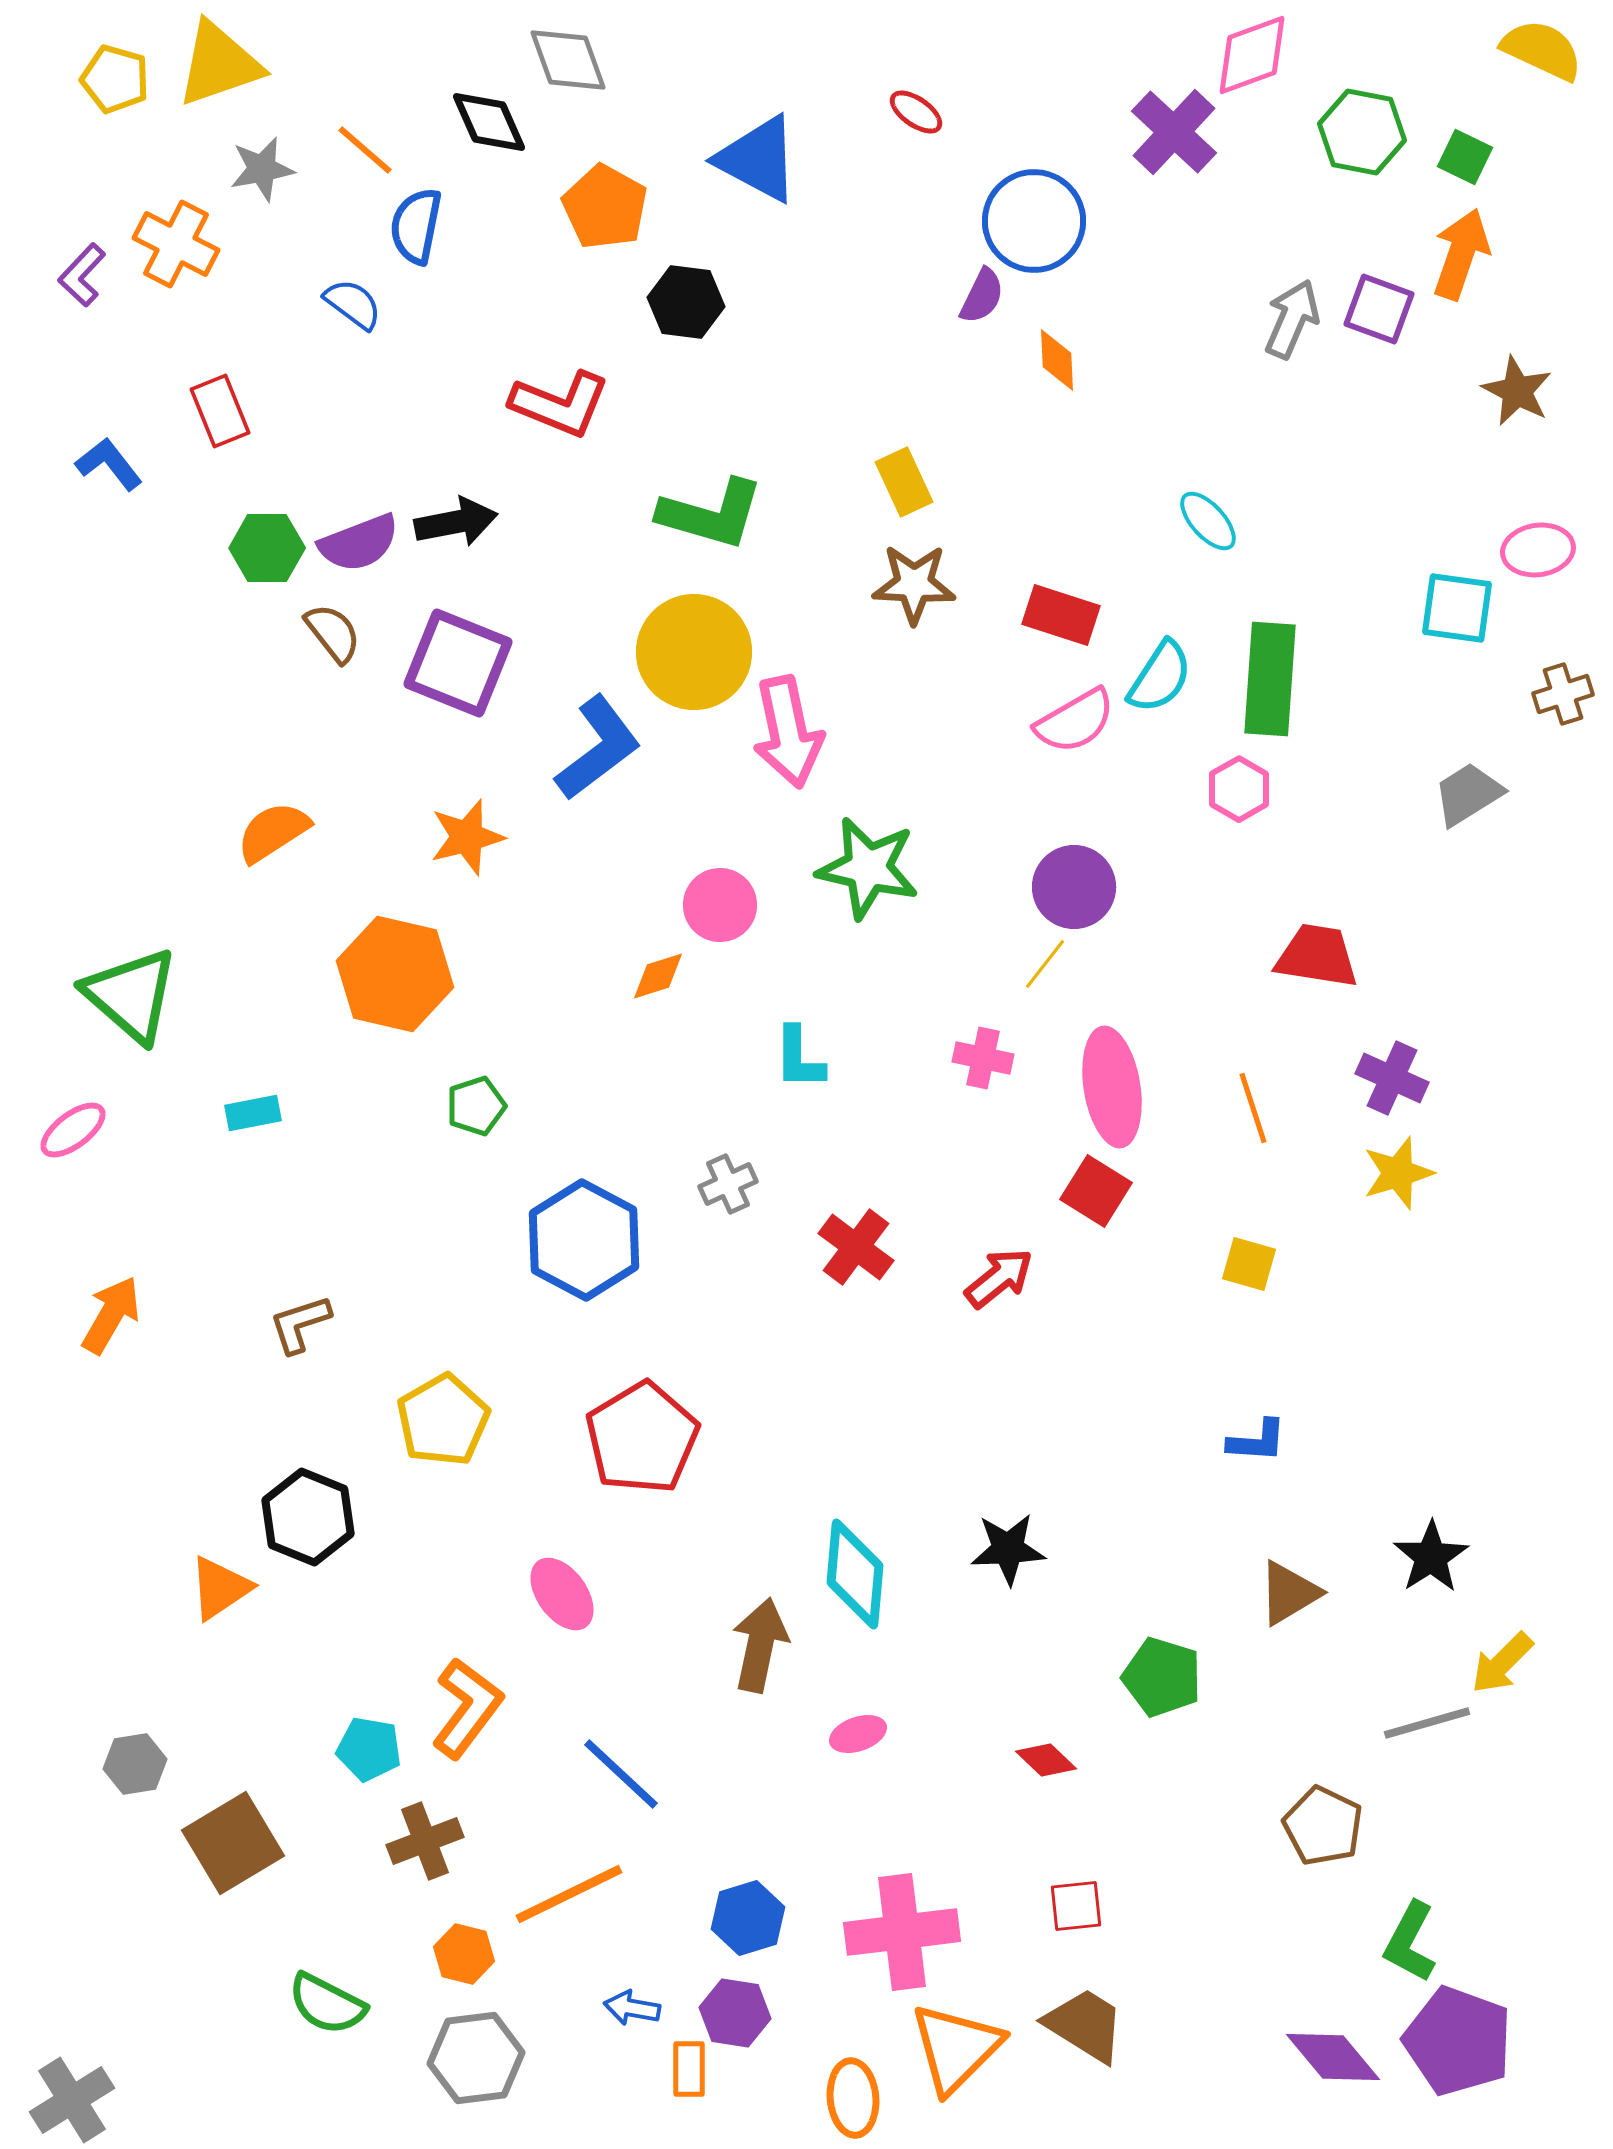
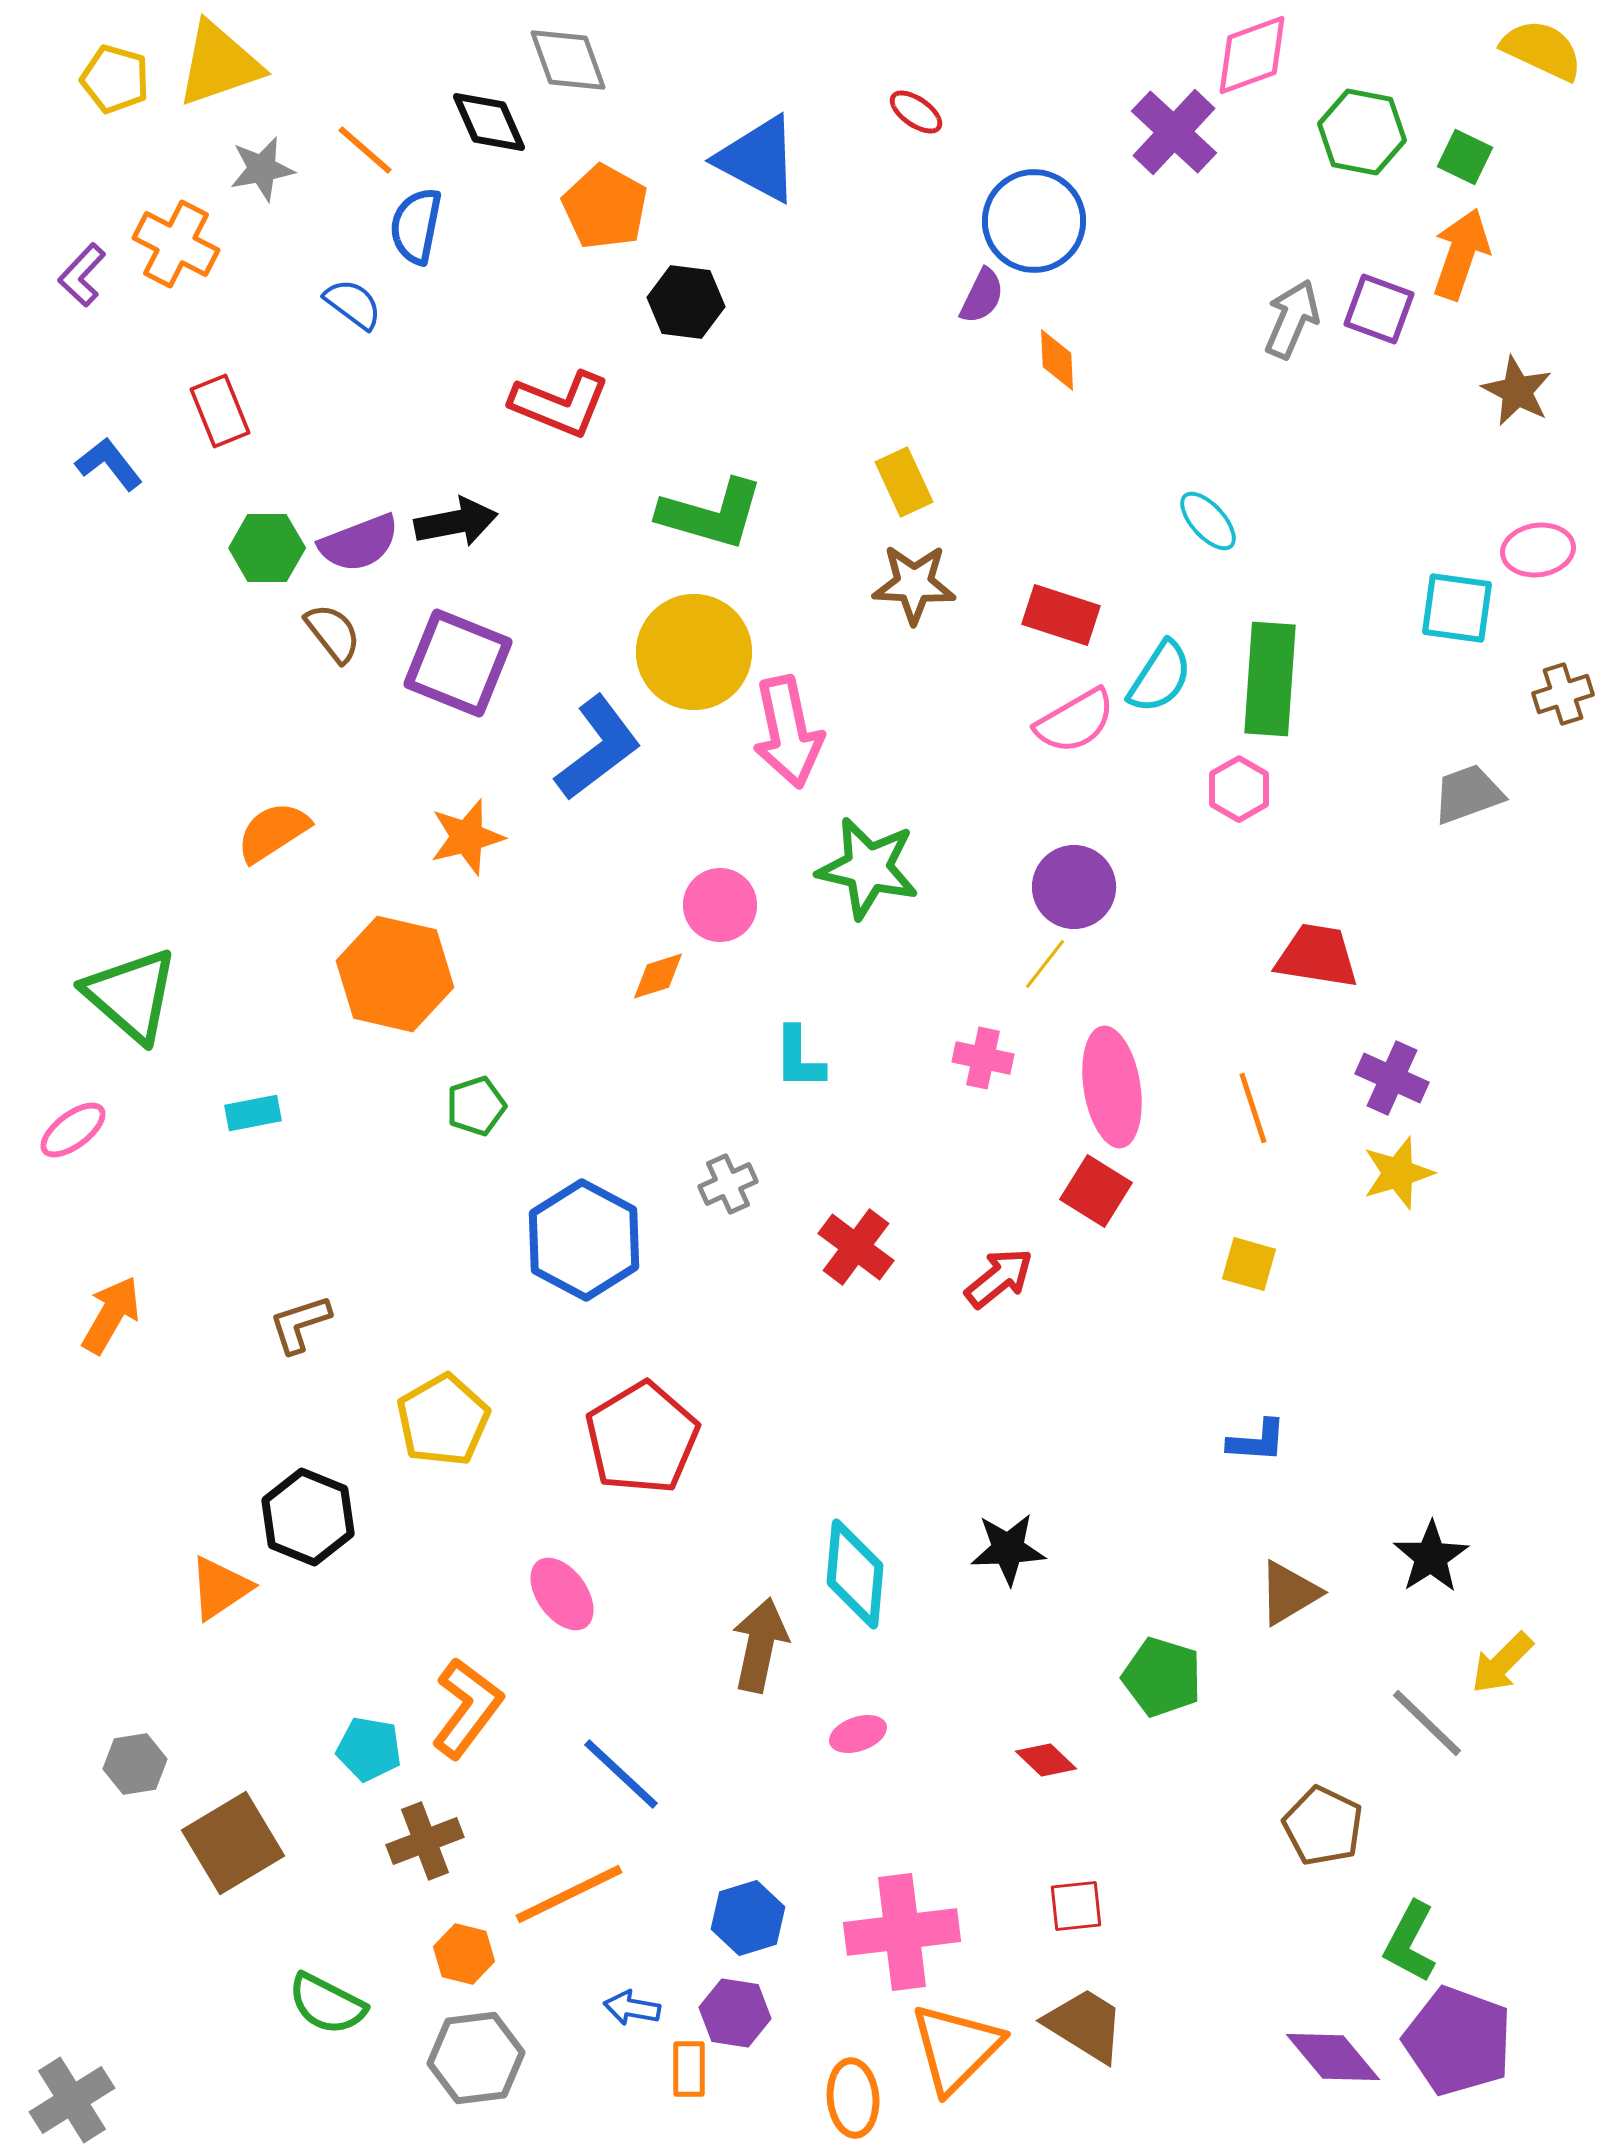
gray trapezoid at (1468, 794): rotated 12 degrees clockwise
gray line at (1427, 1723): rotated 60 degrees clockwise
